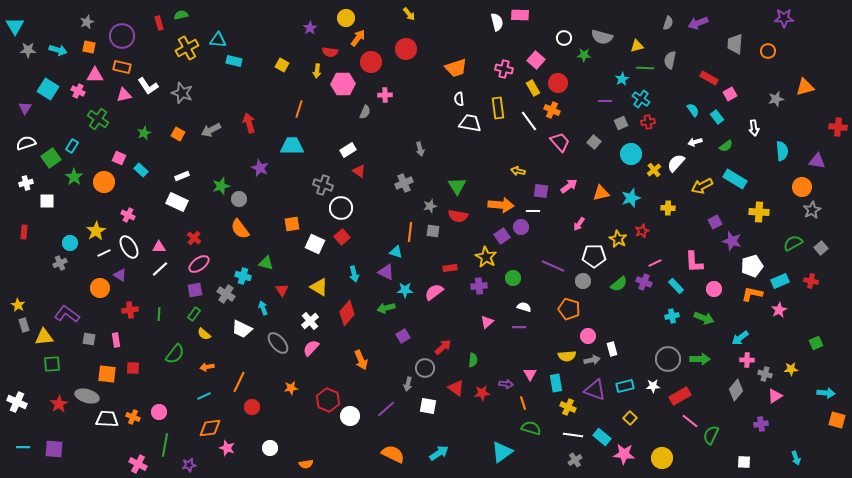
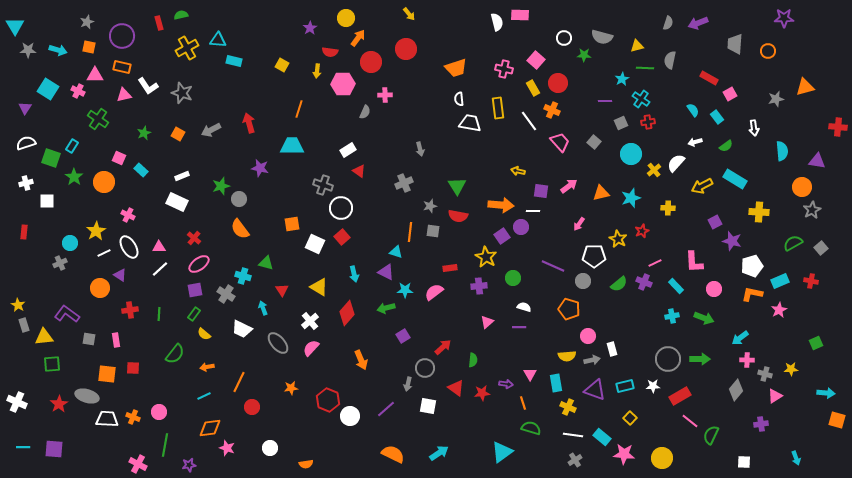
green square at (51, 158): rotated 36 degrees counterclockwise
purple star at (260, 168): rotated 12 degrees counterclockwise
